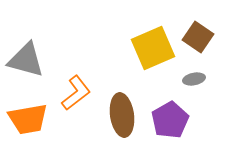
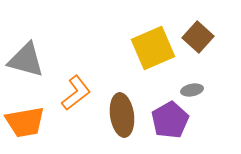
brown square: rotated 8 degrees clockwise
gray ellipse: moved 2 px left, 11 px down
orange trapezoid: moved 3 px left, 3 px down
